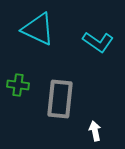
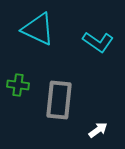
gray rectangle: moved 1 px left, 1 px down
white arrow: moved 3 px right, 1 px up; rotated 66 degrees clockwise
